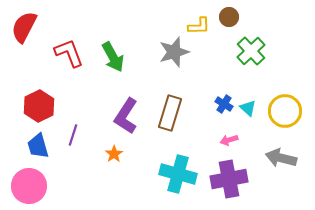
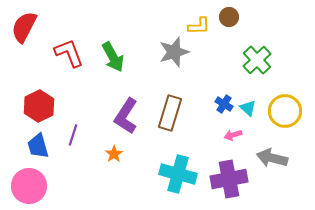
green cross: moved 6 px right, 9 px down
pink arrow: moved 4 px right, 5 px up
gray arrow: moved 9 px left
